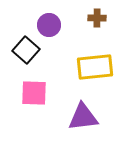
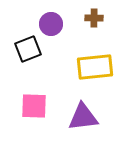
brown cross: moved 3 px left
purple circle: moved 2 px right, 1 px up
black square: moved 2 px right, 1 px up; rotated 28 degrees clockwise
pink square: moved 13 px down
